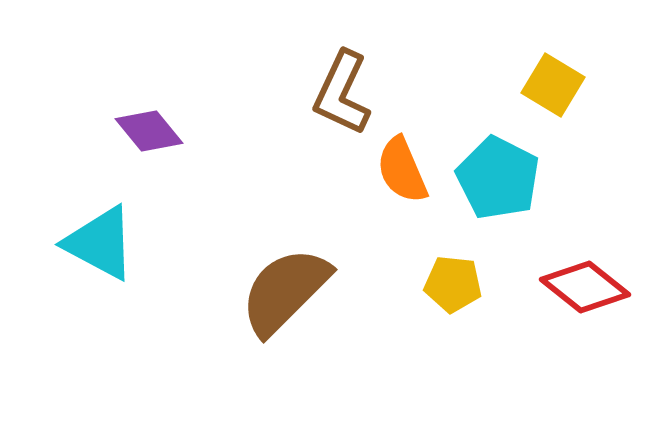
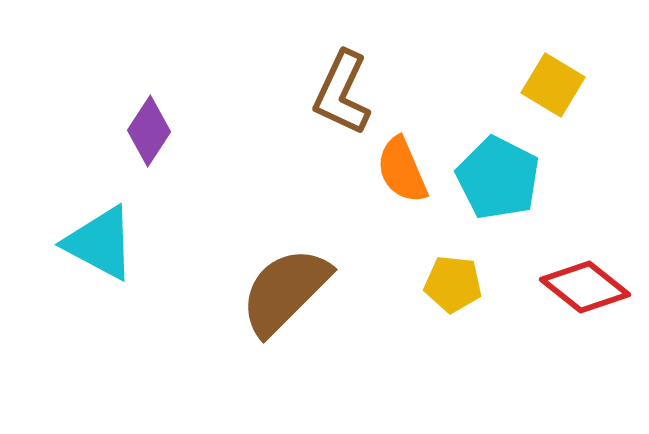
purple diamond: rotated 72 degrees clockwise
